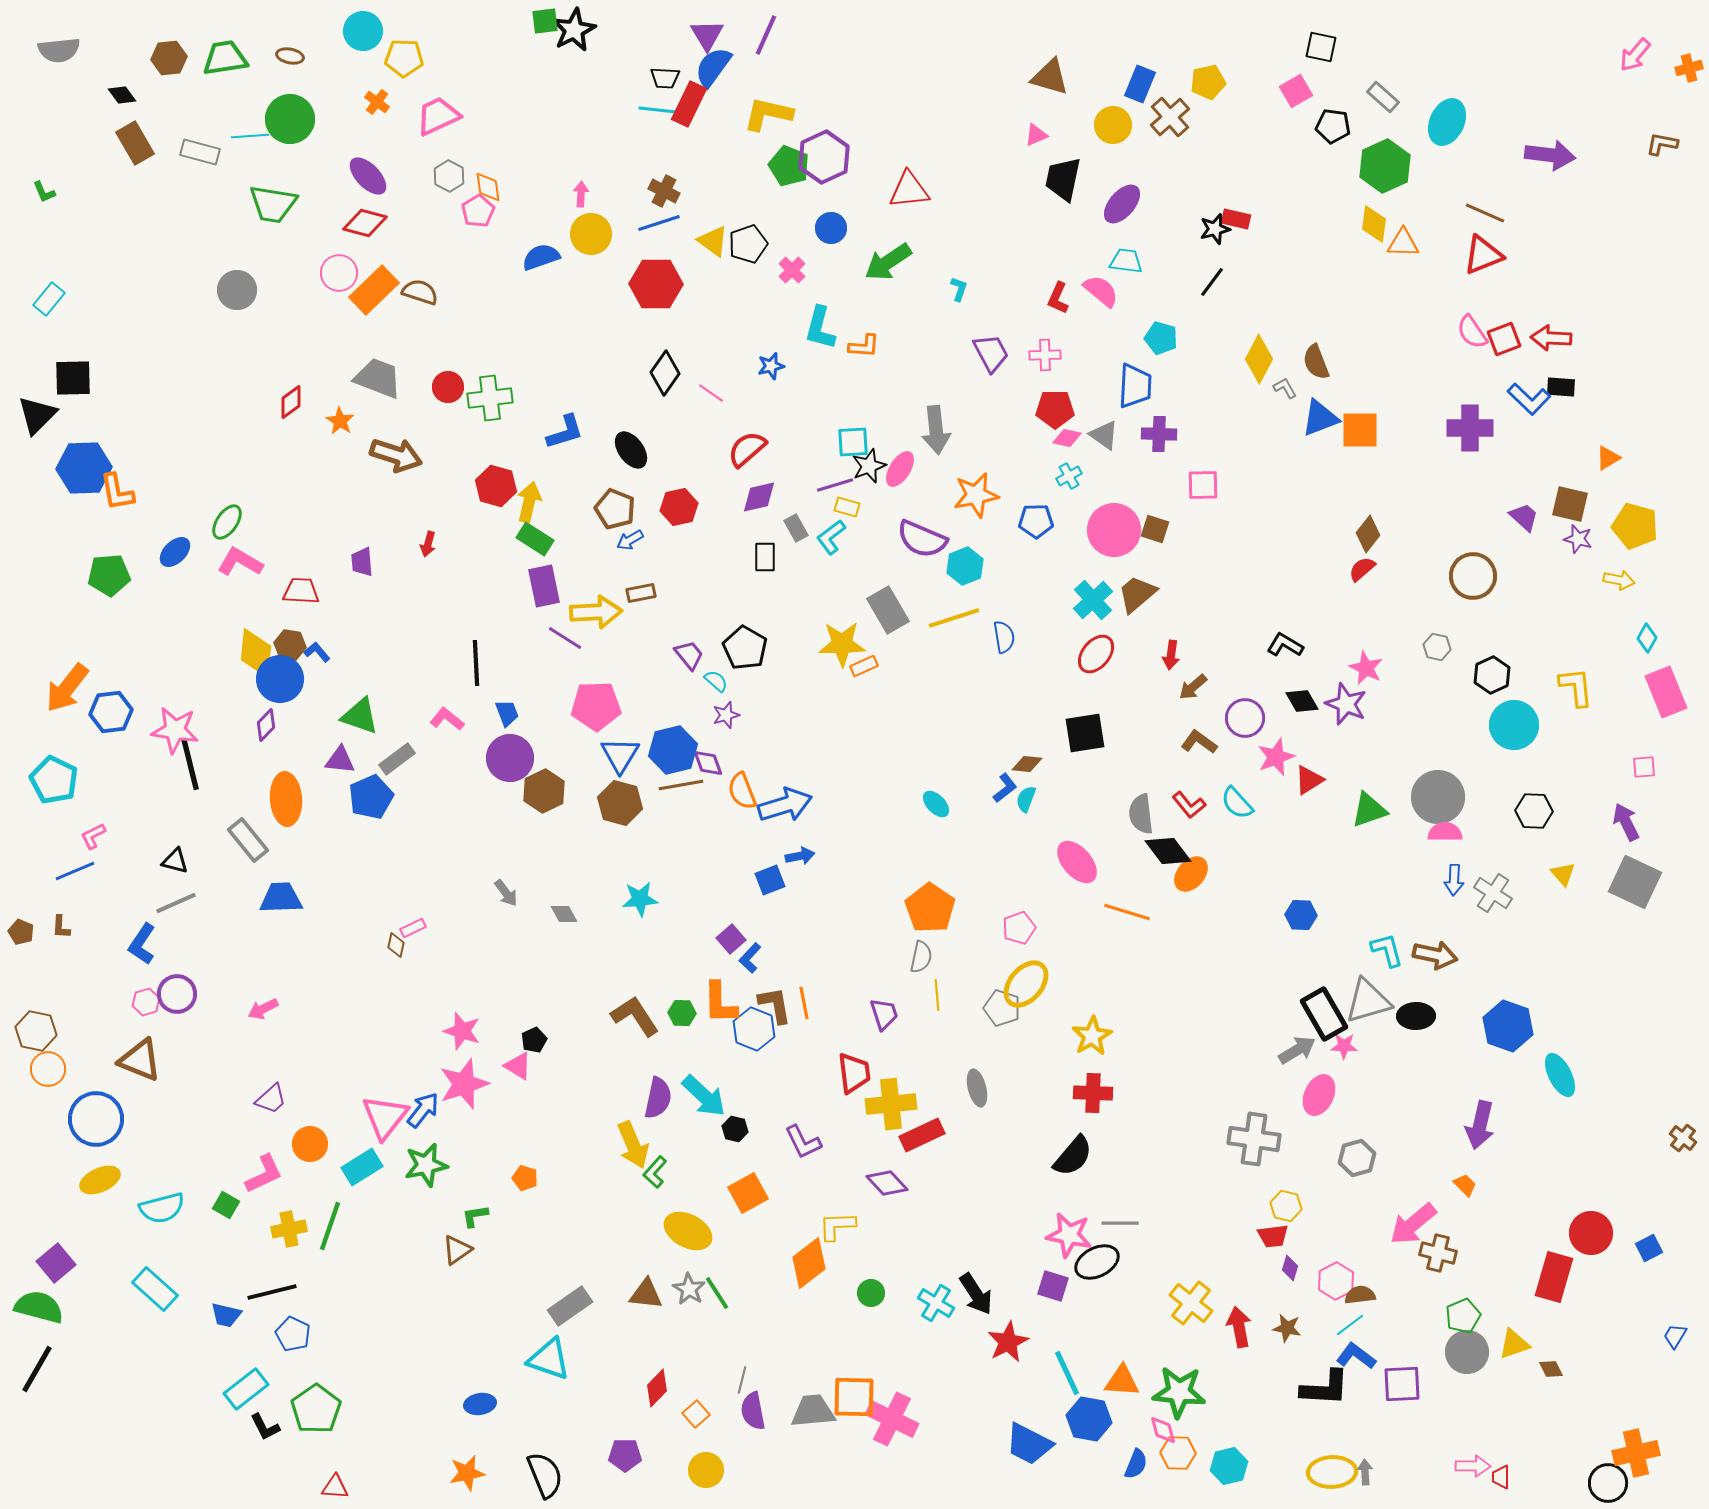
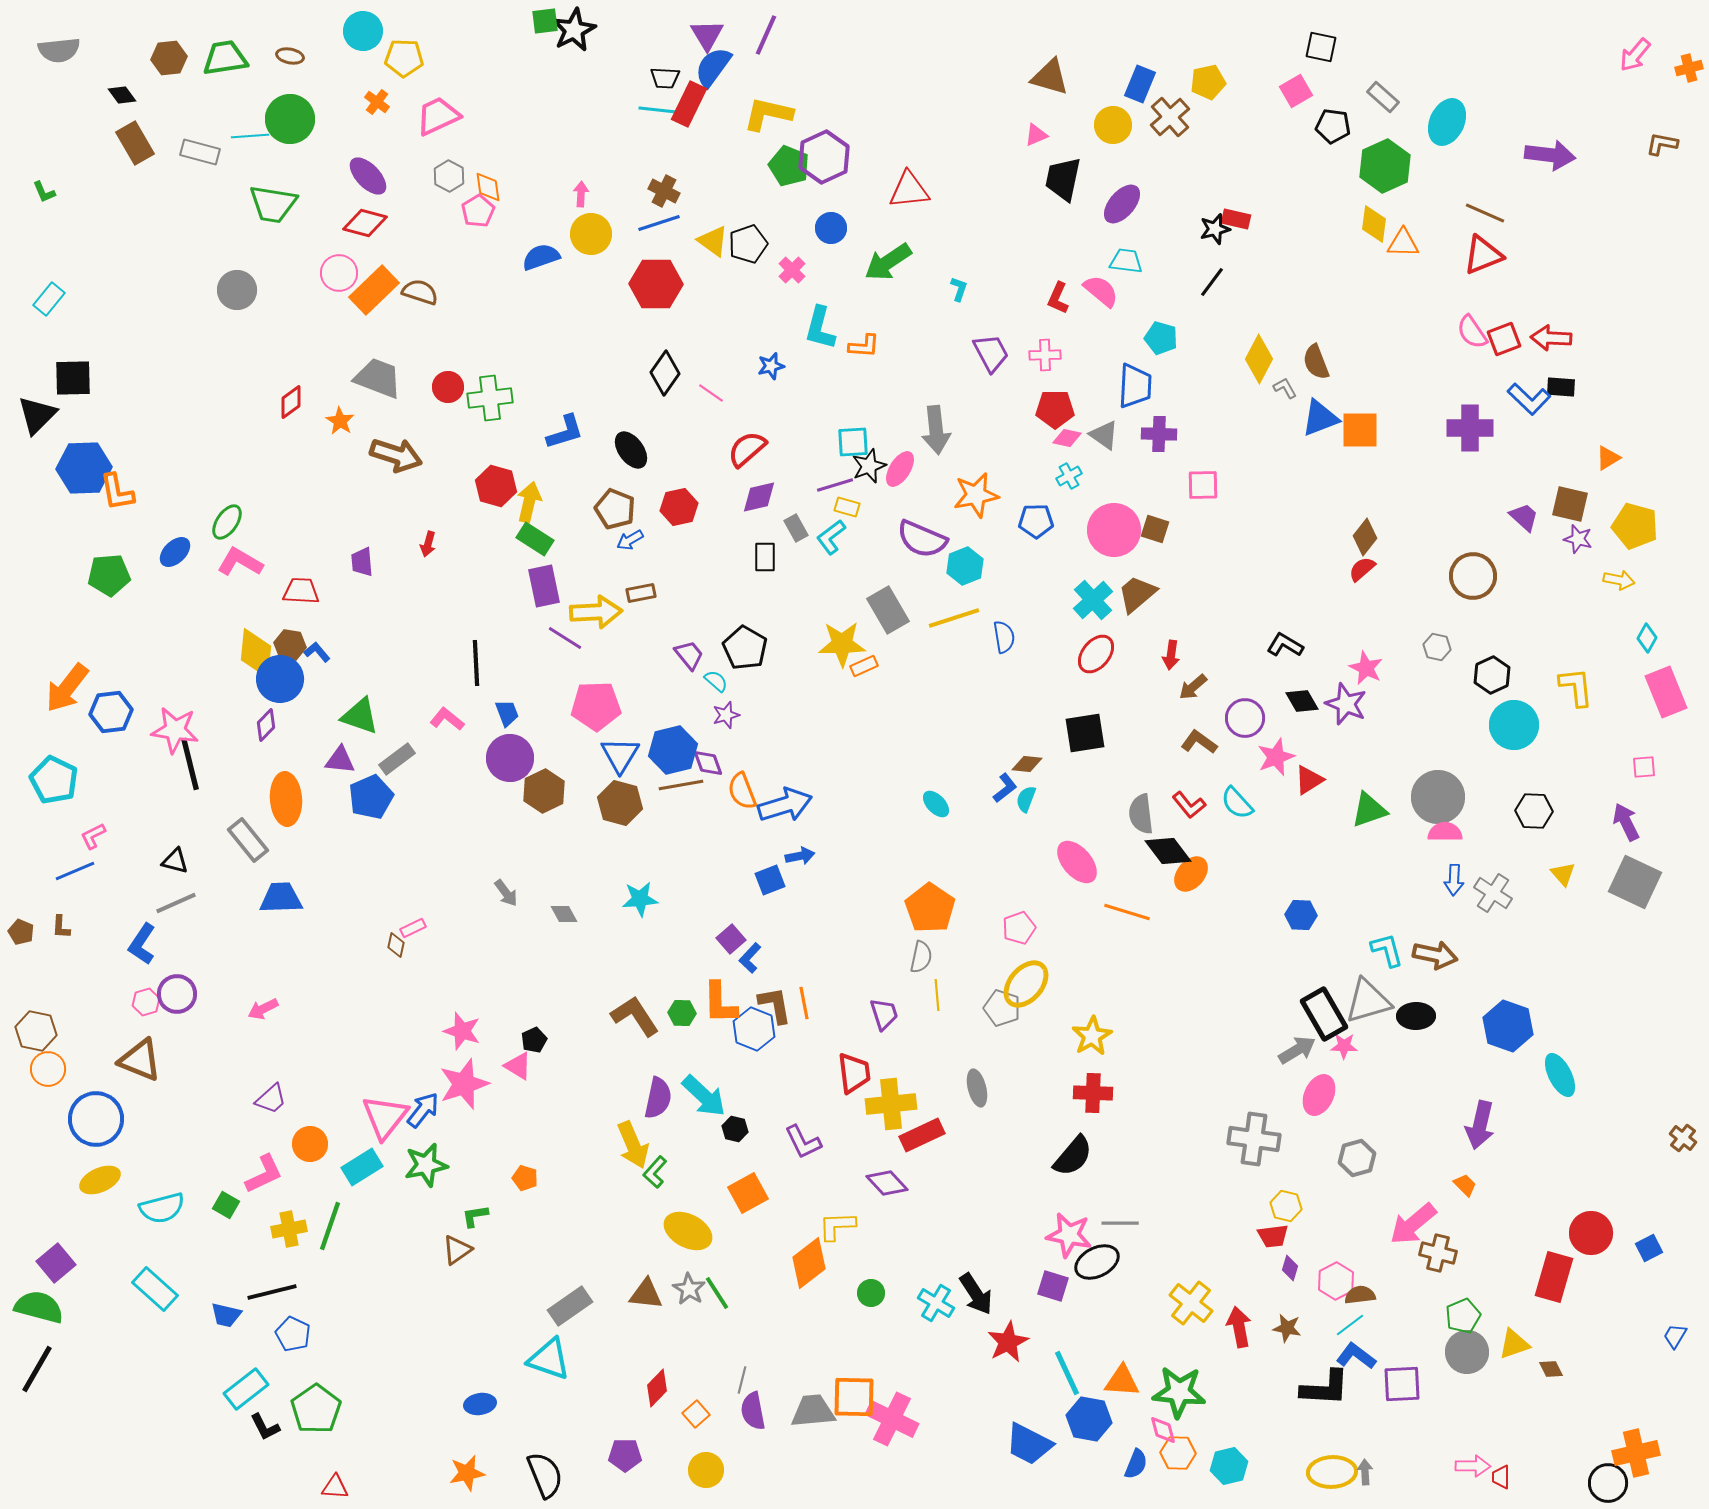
brown diamond at (1368, 534): moved 3 px left, 3 px down
